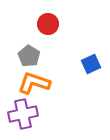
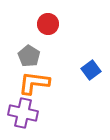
blue square: moved 6 px down; rotated 12 degrees counterclockwise
orange L-shape: rotated 12 degrees counterclockwise
purple cross: moved 1 px up; rotated 24 degrees clockwise
